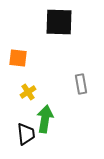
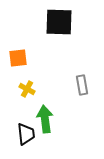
orange square: rotated 12 degrees counterclockwise
gray rectangle: moved 1 px right, 1 px down
yellow cross: moved 1 px left, 3 px up; rotated 28 degrees counterclockwise
green arrow: rotated 16 degrees counterclockwise
